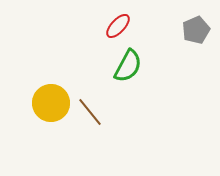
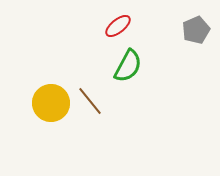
red ellipse: rotated 8 degrees clockwise
brown line: moved 11 px up
